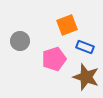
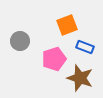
brown star: moved 6 px left, 1 px down
